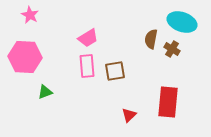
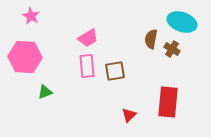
pink star: moved 1 px right, 1 px down
